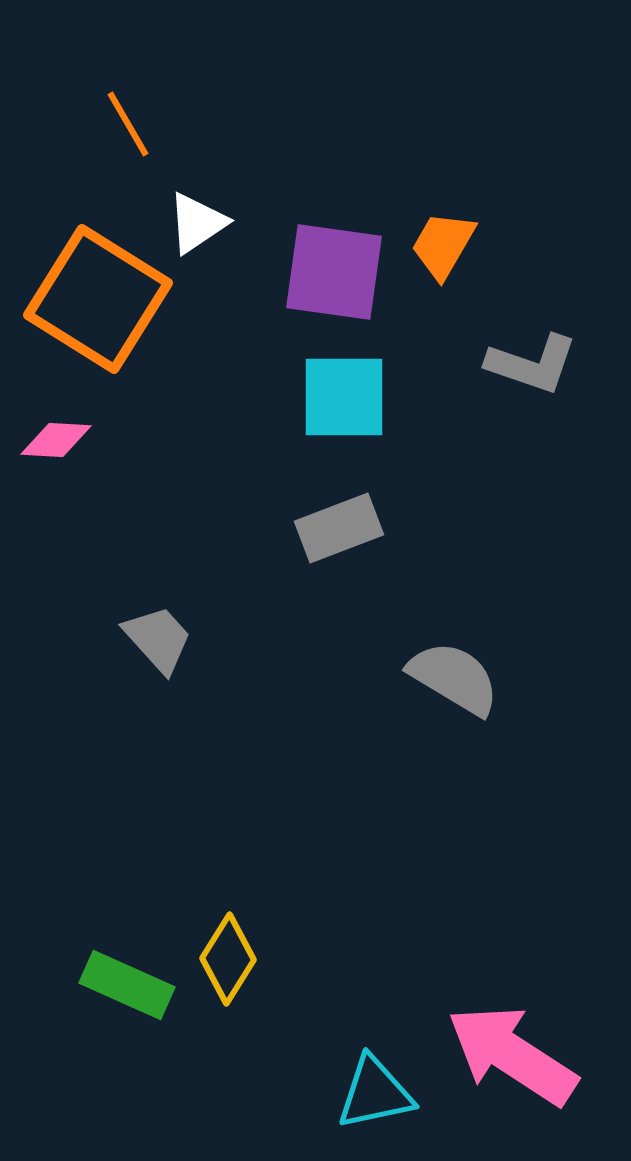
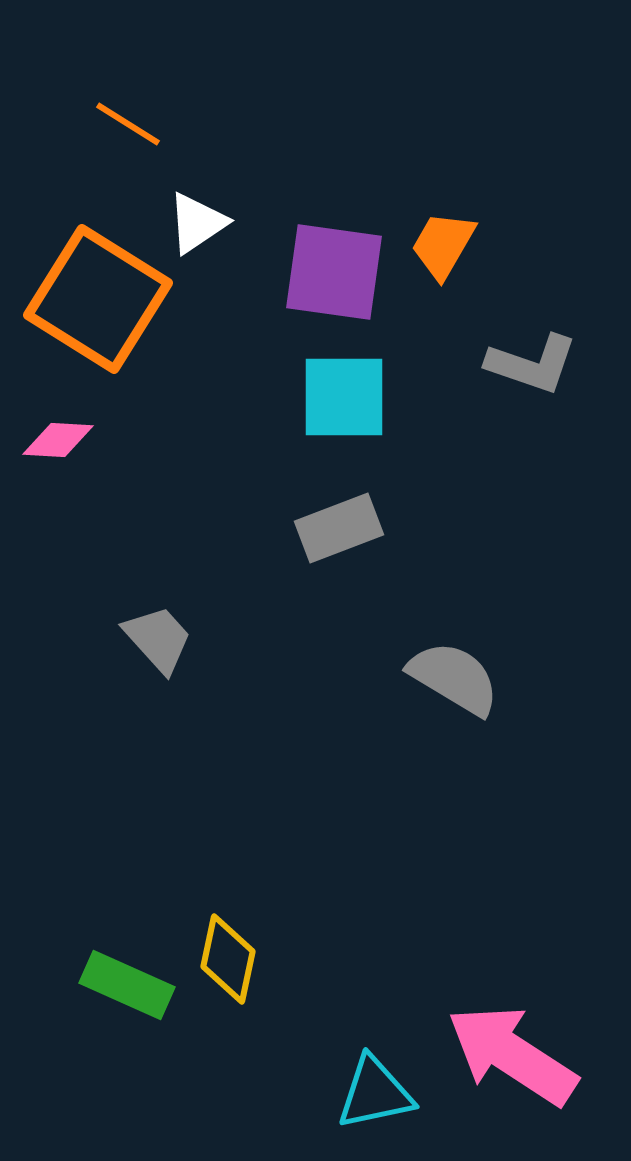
orange line: rotated 28 degrees counterclockwise
pink diamond: moved 2 px right
yellow diamond: rotated 20 degrees counterclockwise
